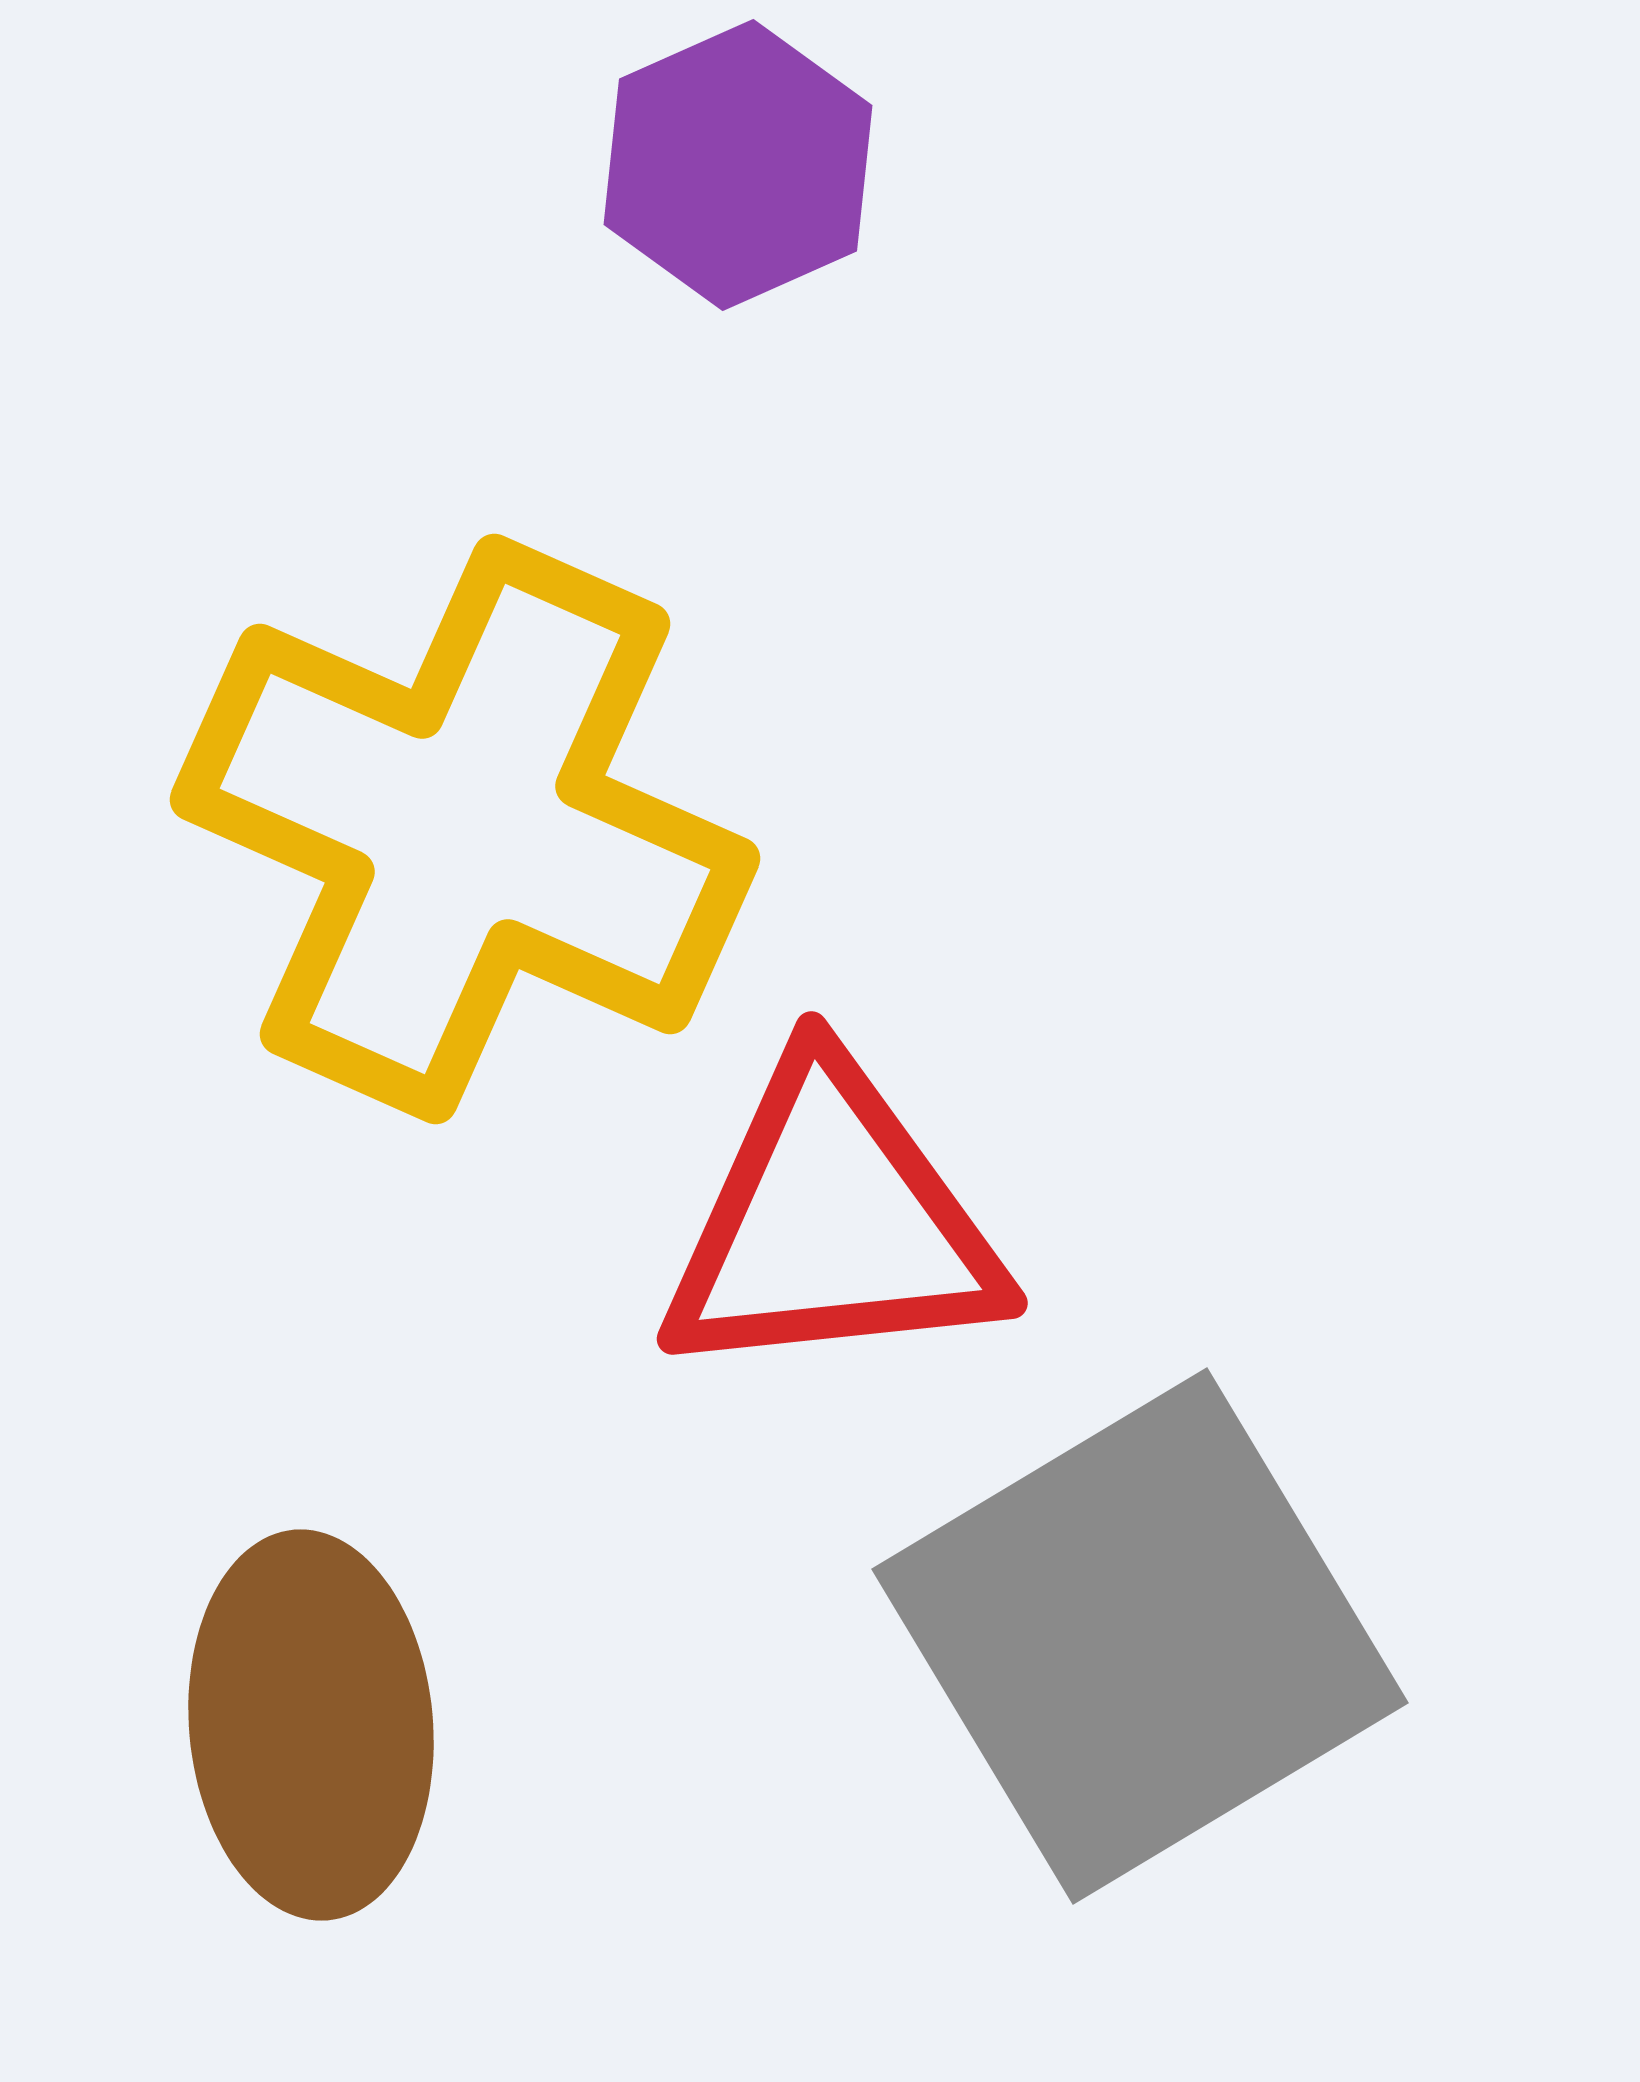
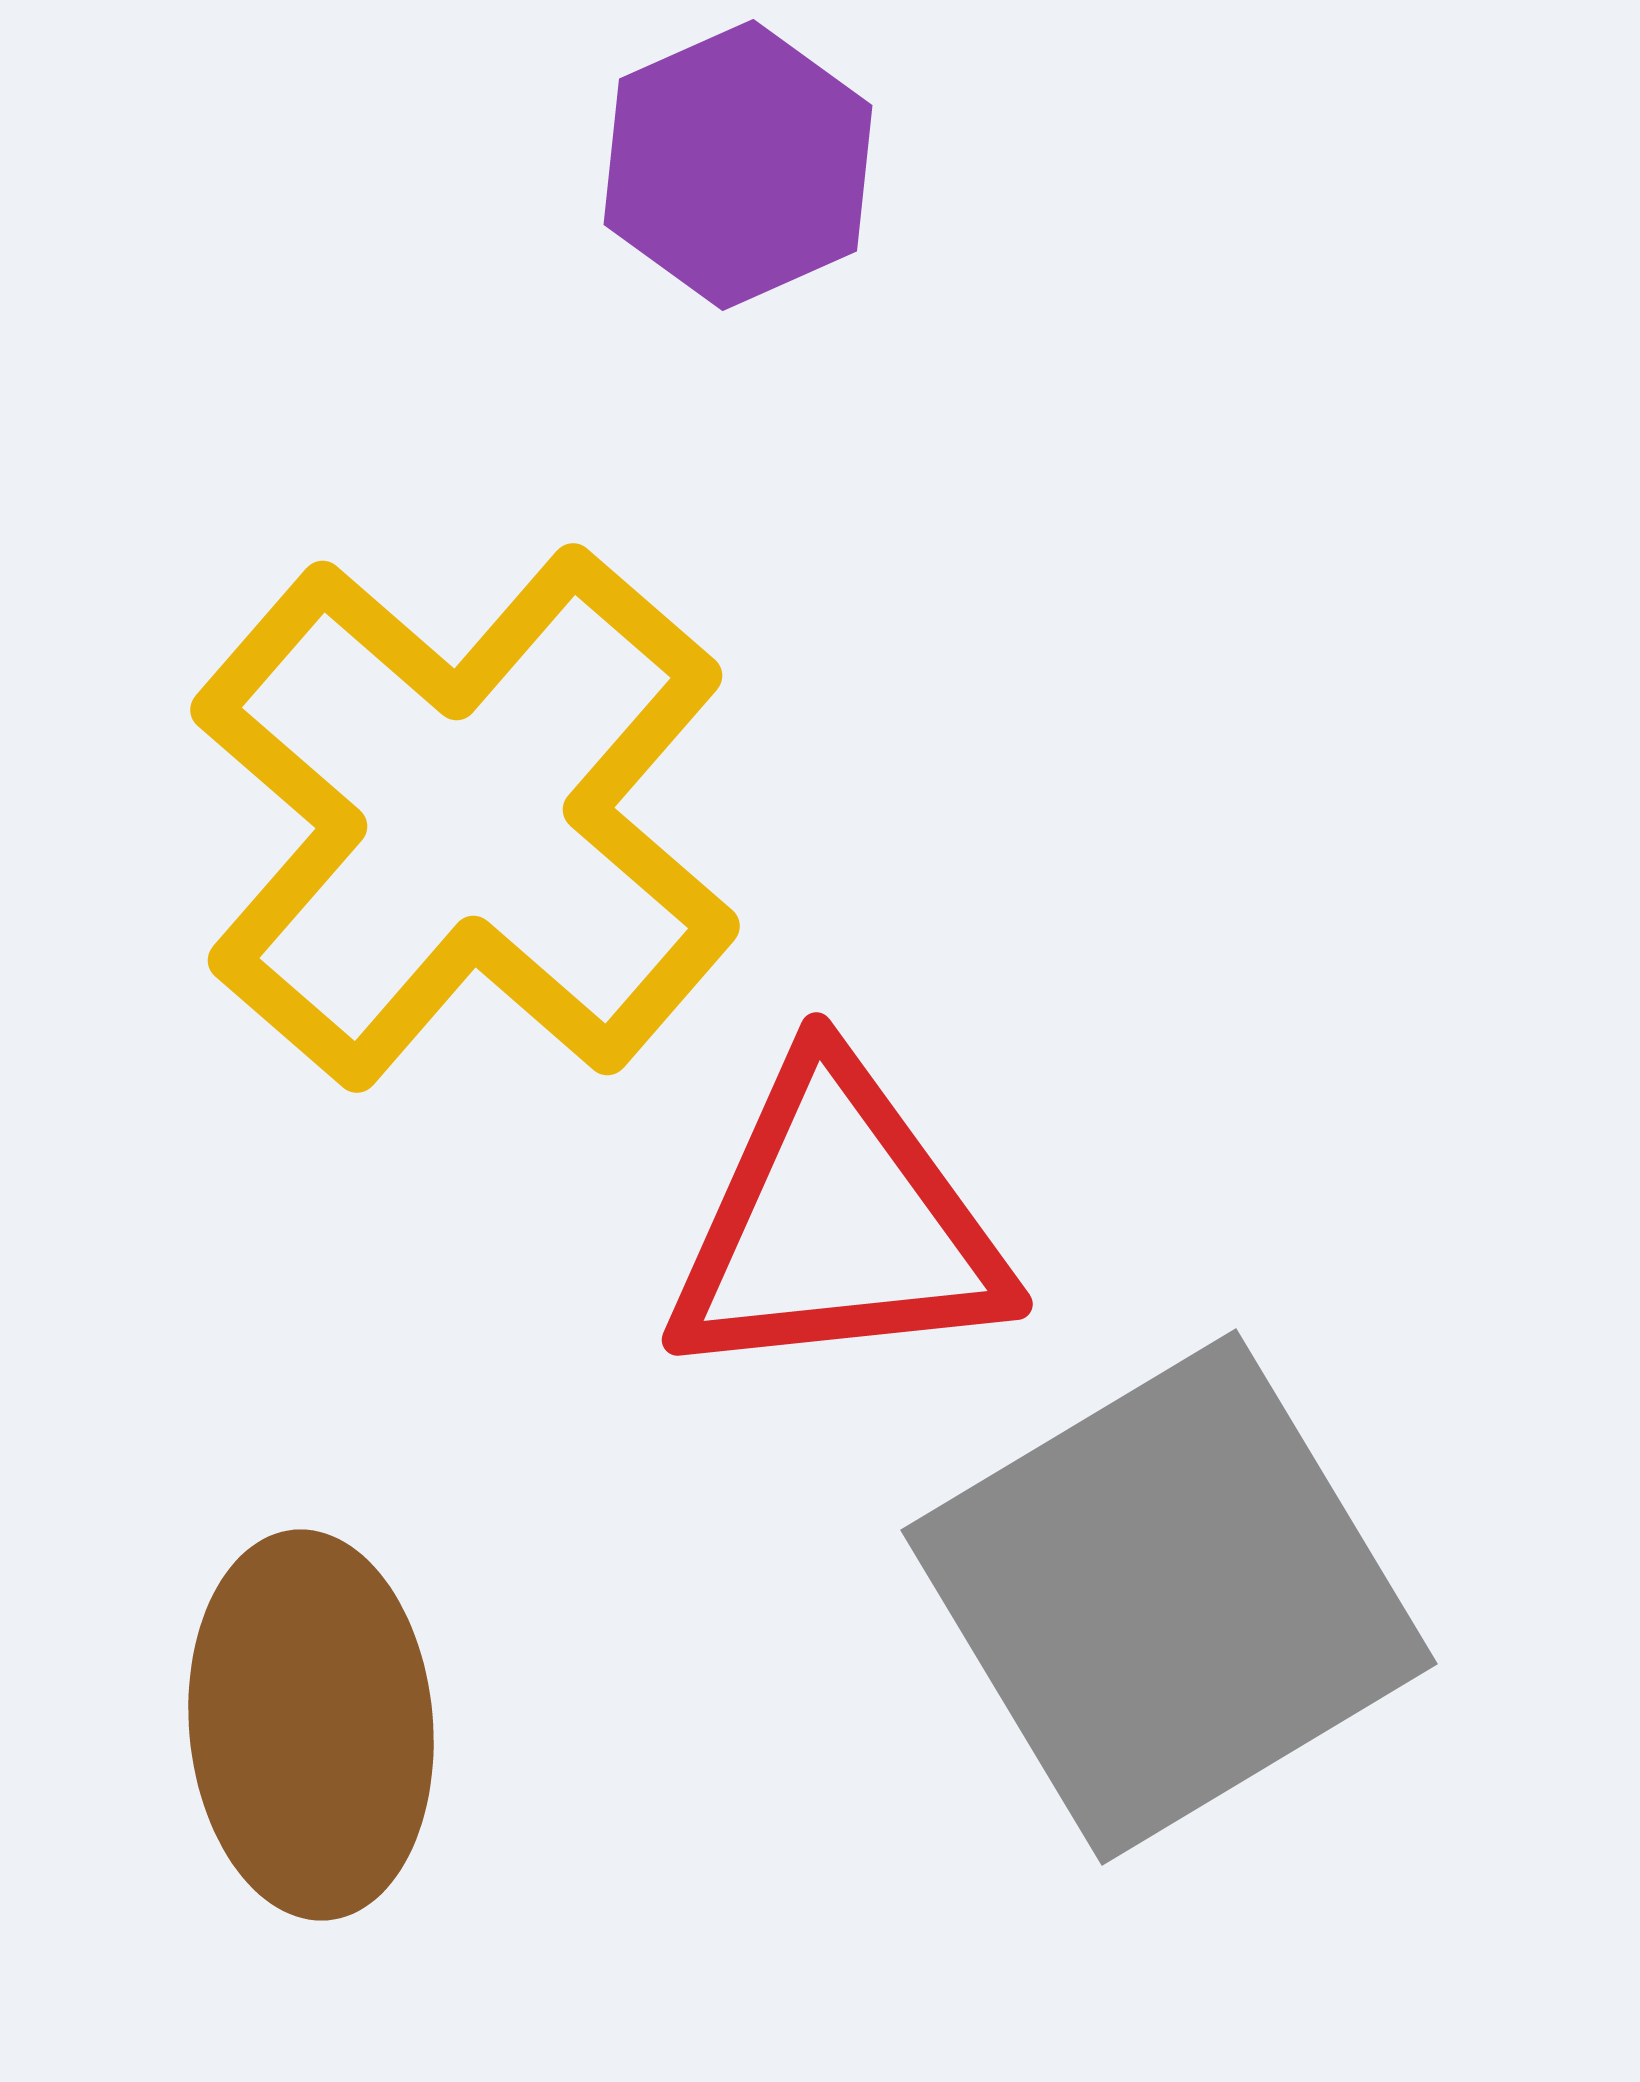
yellow cross: moved 11 px up; rotated 17 degrees clockwise
red triangle: moved 5 px right, 1 px down
gray square: moved 29 px right, 39 px up
